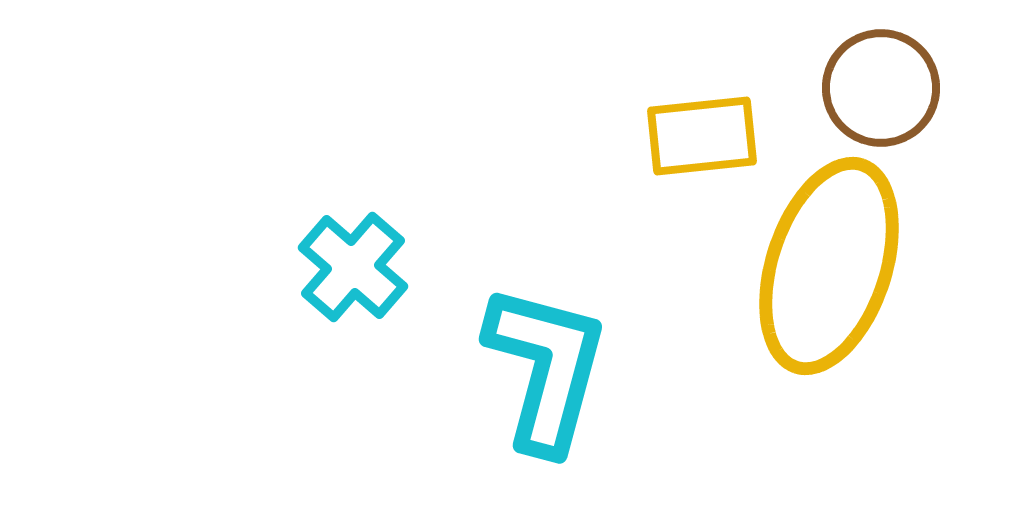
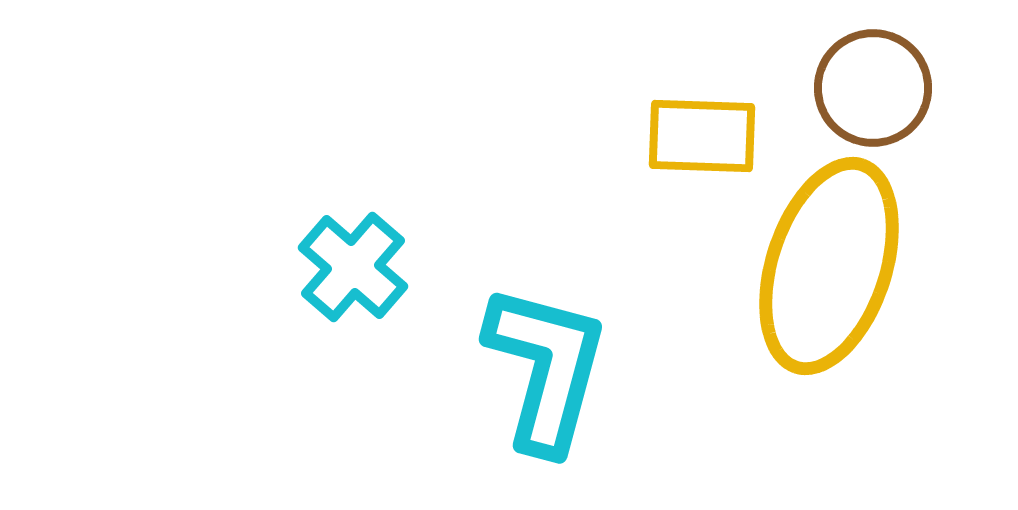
brown circle: moved 8 px left
yellow rectangle: rotated 8 degrees clockwise
